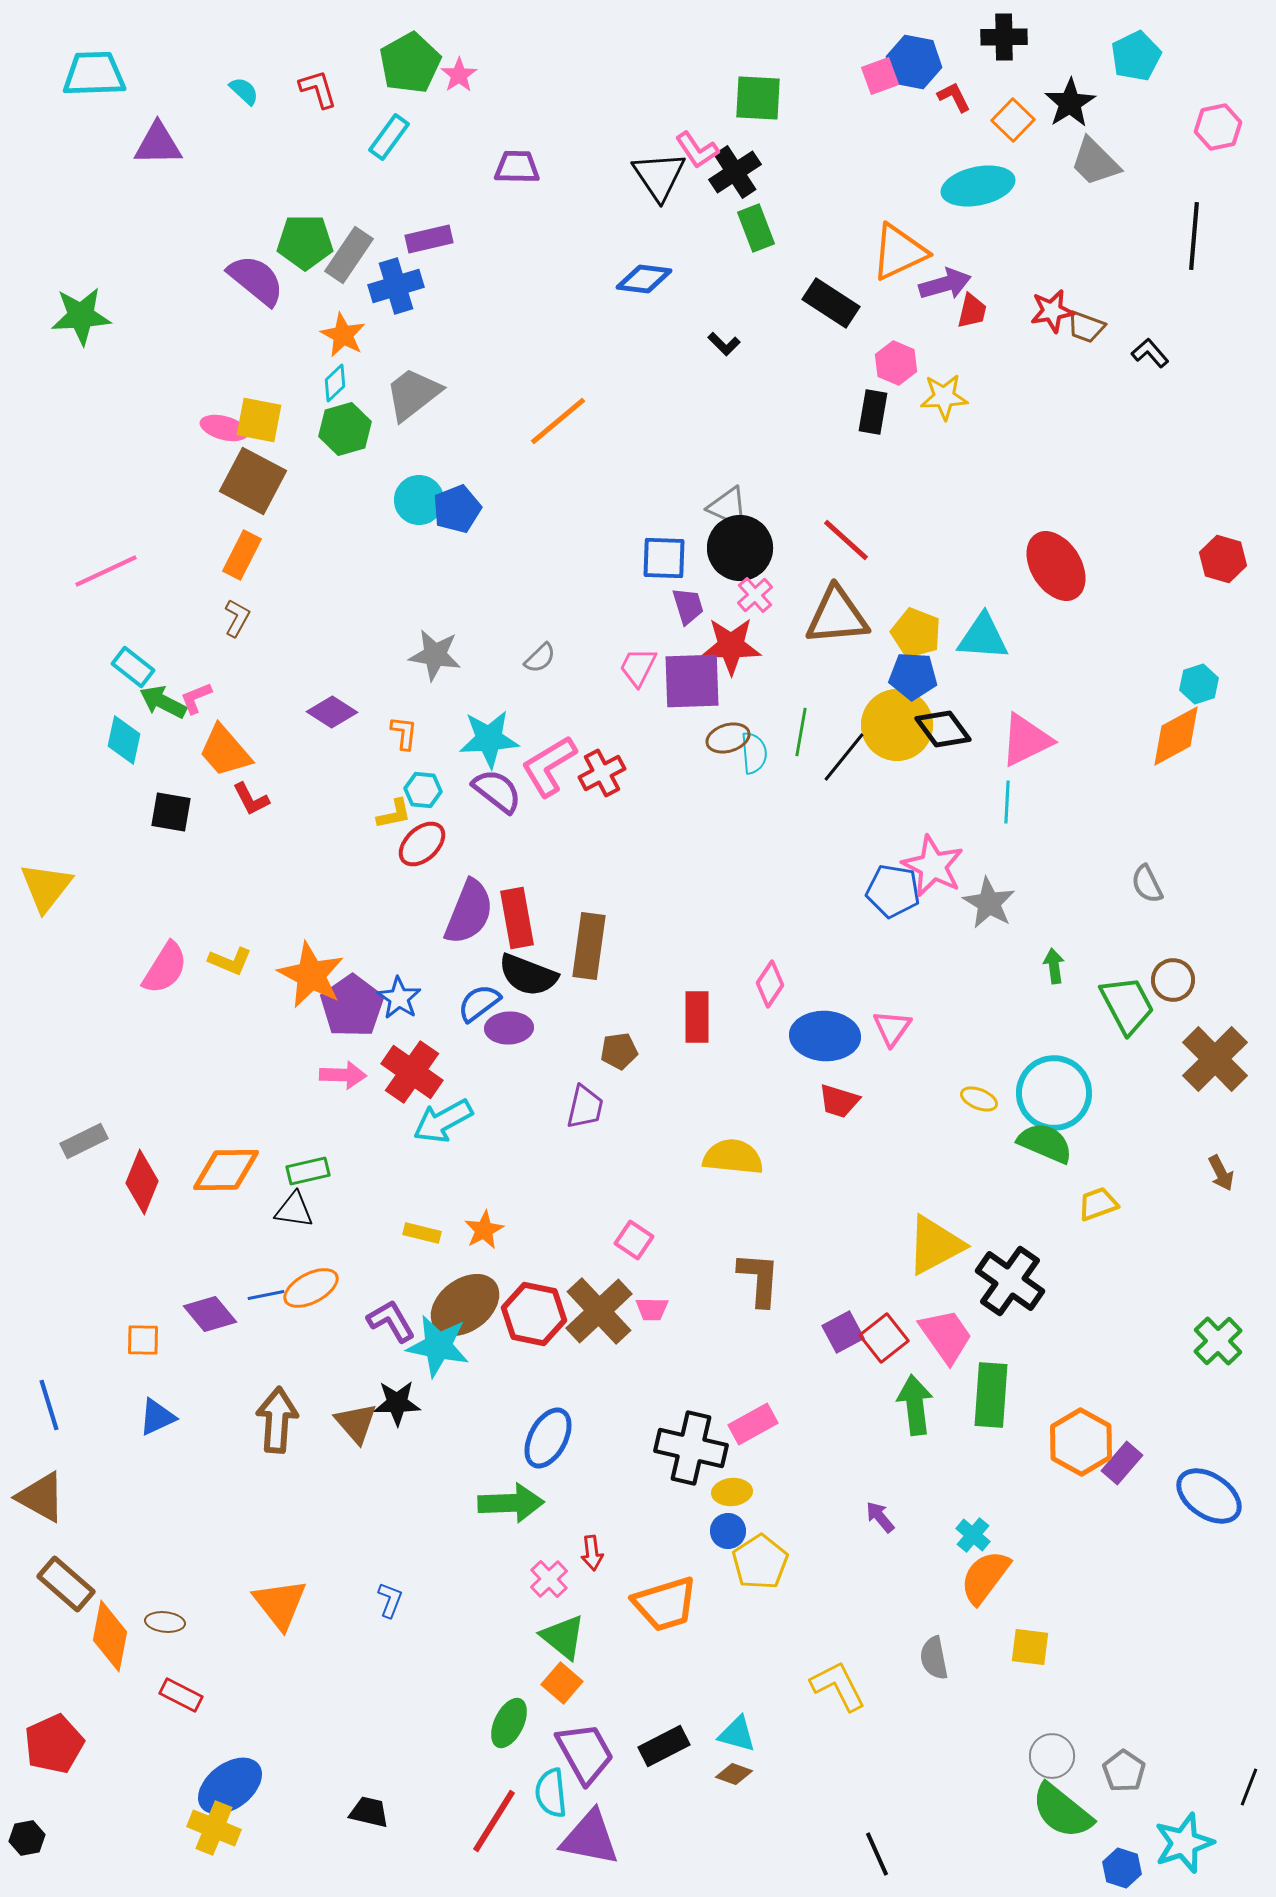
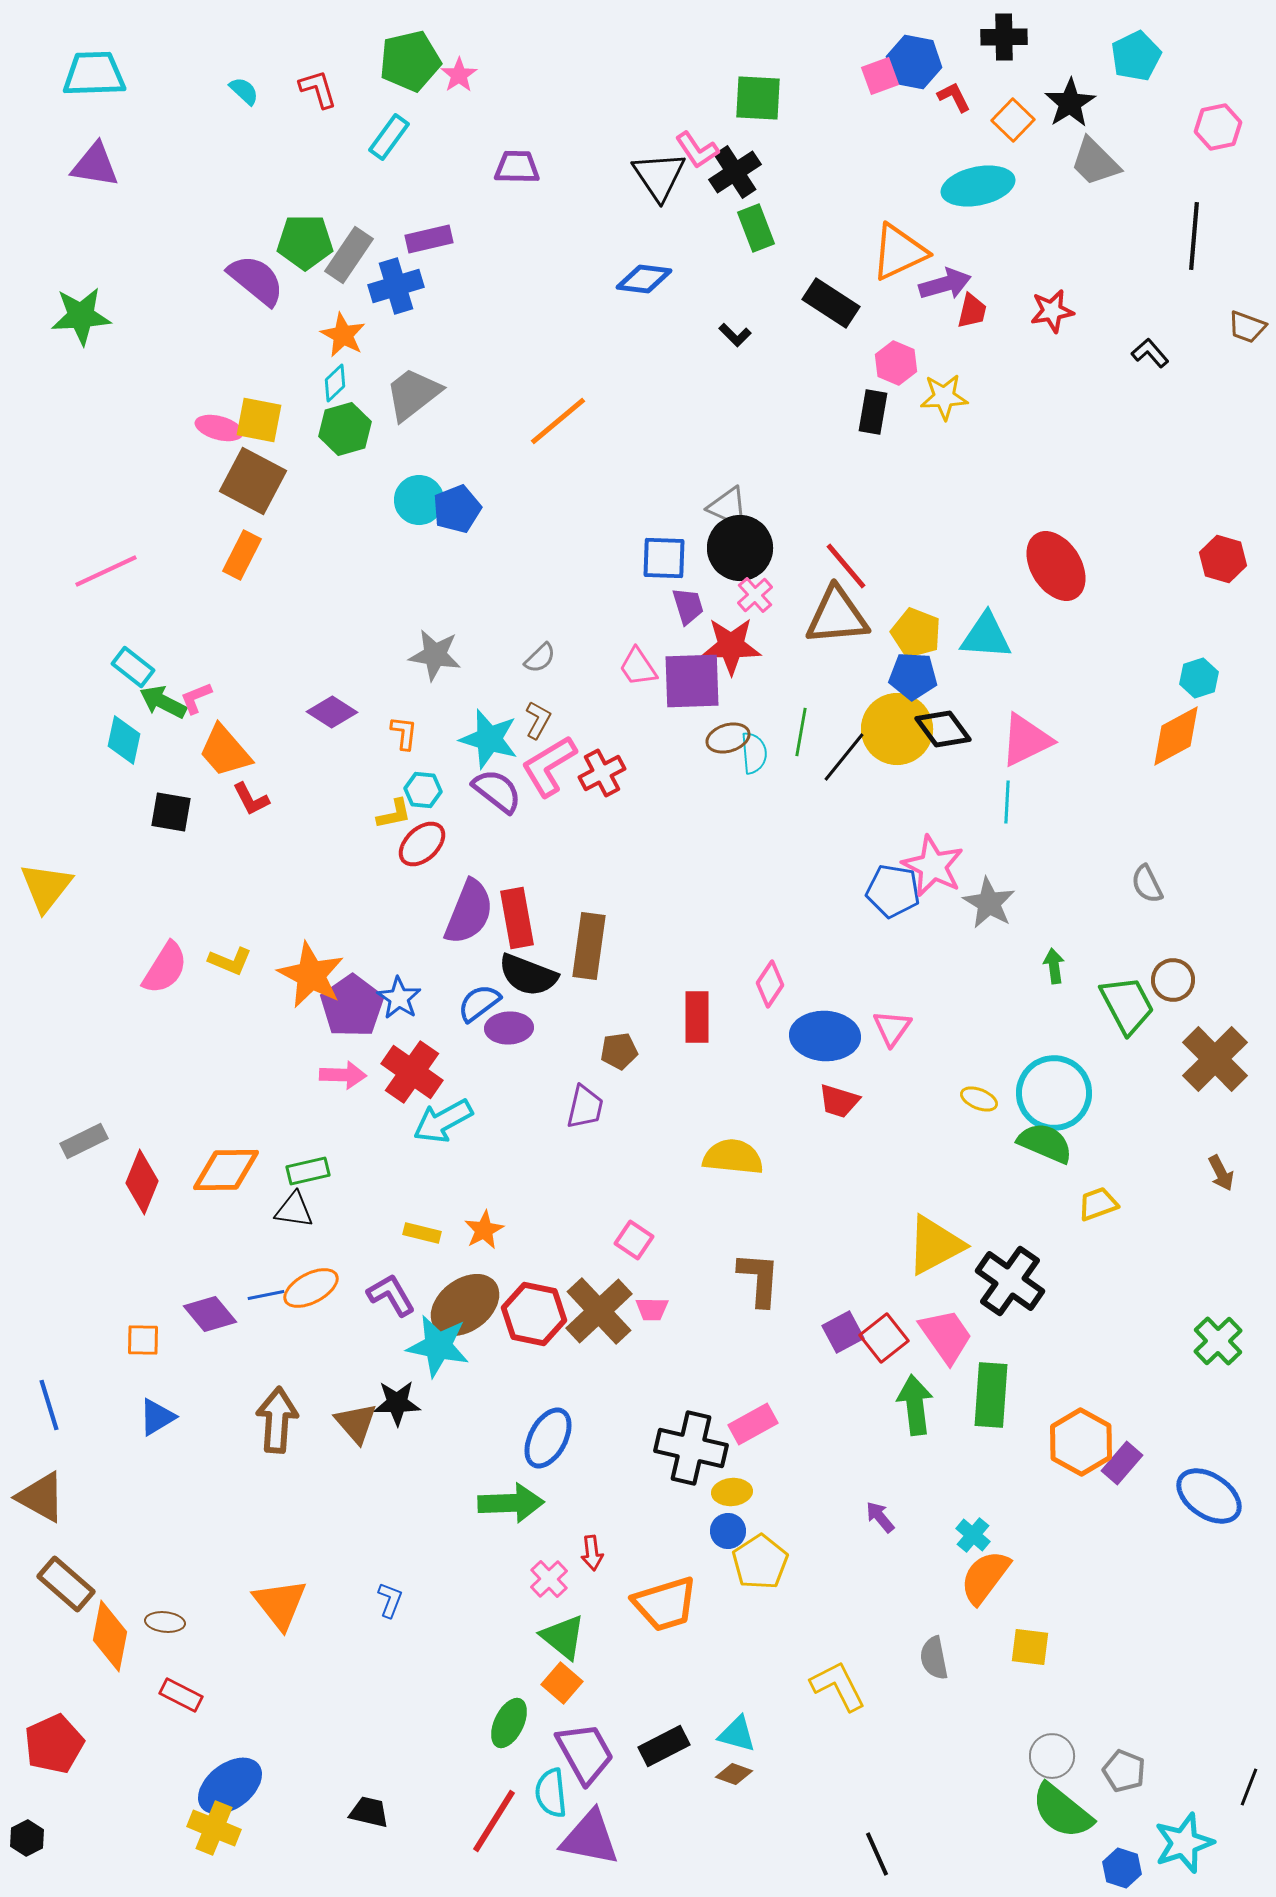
green pentagon at (410, 63): moved 2 px up; rotated 16 degrees clockwise
purple triangle at (158, 144): moved 63 px left, 21 px down; rotated 10 degrees clockwise
brown trapezoid at (1086, 327): moved 161 px right
black L-shape at (724, 344): moved 11 px right, 9 px up
pink ellipse at (224, 428): moved 5 px left
red line at (846, 540): moved 26 px down; rotated 8 degrees clockwise
brown L-shape at (237, 618): moved 301 px right, 102 px down
cyan triangle at (983, 637): moved 3 px right, 1 px up
pink trapezoid at (638, 667): rotated 60 degrees counterclockwise
cyan hexagon at (1199, 684): moved 6 px up
yellow circle at (897, 725): moved 4 px down
cyan star at (489, 739): rotated 20 degrees clockwise
purple L-shape at (391, 1321): moved 26 px up
blue triangle at (157, 1417): rotated 6 degrees counterclockwise
gray pentagon at (1124, 1771): rotated 12 degrees counterclockwise
black hexagon at (27, 1838): rotated 16 degrees counterclockwise
